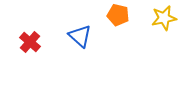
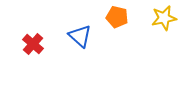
orange pentagon: moved 1 px left, 2 px down
red cross: moved 3 px right, 2 px down
